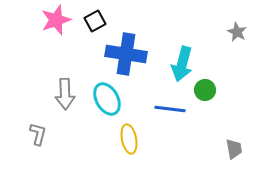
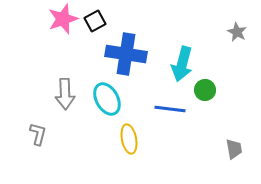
pink star: moved 7 px right, 1 px up
